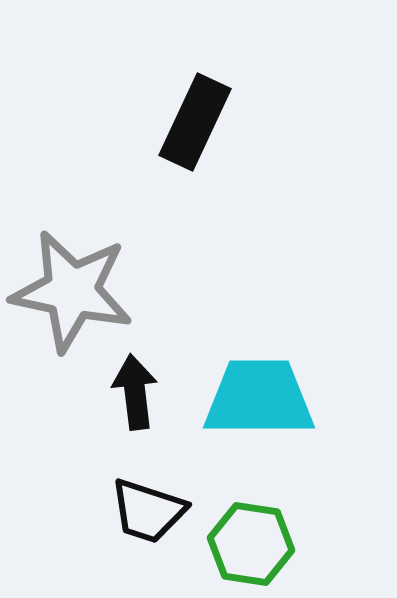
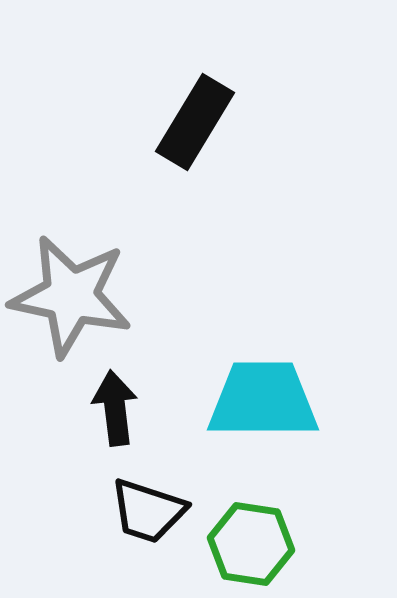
black rectangle: rotated 6 degrees clockwise
gray star: moved 1 px left, 5 px down
black arrow: moved 20 px left, 16 px down
cyan trapezoid: moved 4 px right, 2 px down
